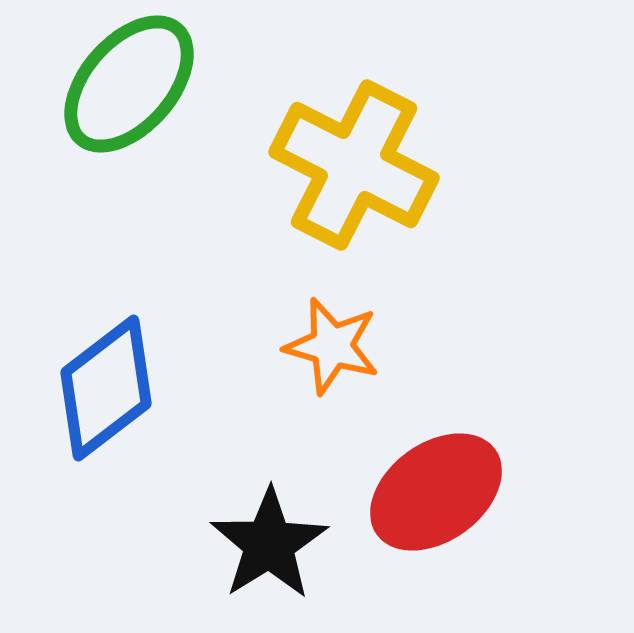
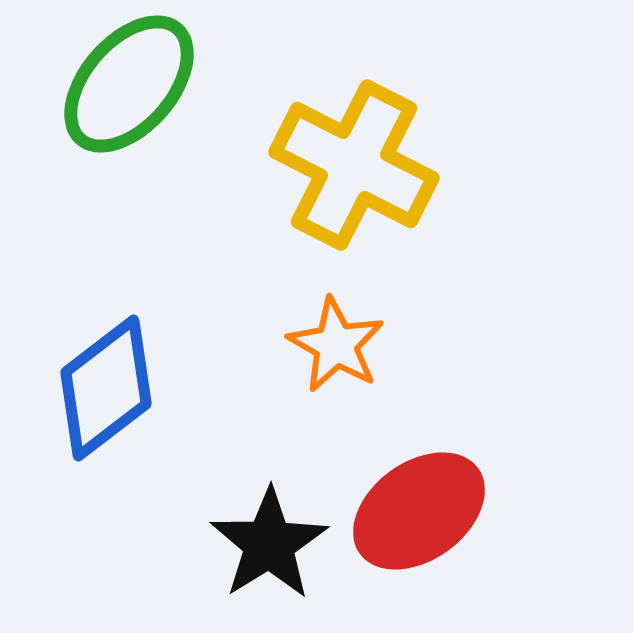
orange star: moved 4 px right, 1 px up; rotated 14 degrees clockwise
red ellipse: moved 17 px left, 19 px down
